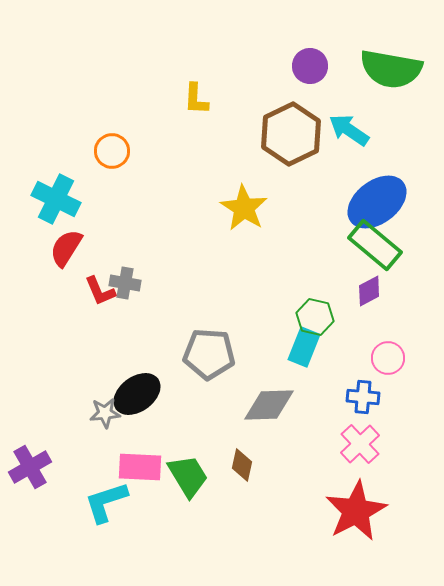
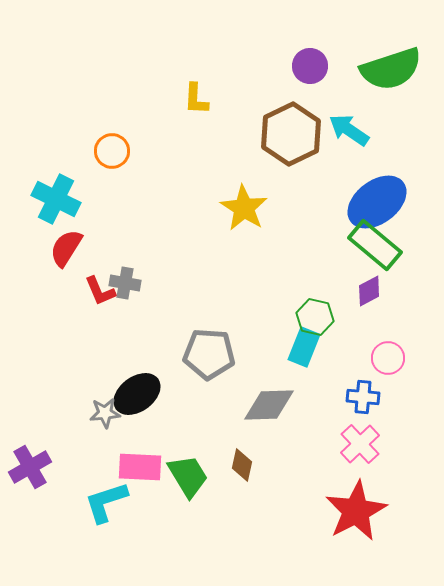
green semicircle: rotated 28 degrees counterclockwise
